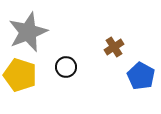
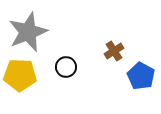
brown cross: moved 4 px down
yellow pentagon: rotated 16 degrees counterclockwise
